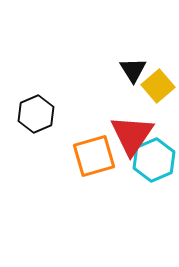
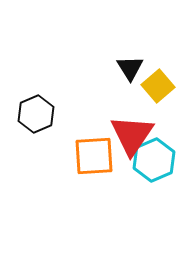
black triangle: moved 3 px left, 2 px up
orange square: rotated 12 degrees clockwise
